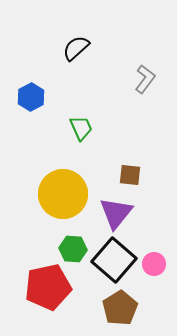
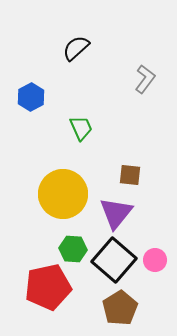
pink circle: moved 1 px right, 4 px up
